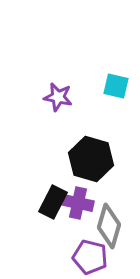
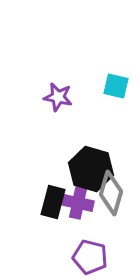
black hexagon: moved 10 px down
black rectangle: rotated 12 degrees counterclockwise
gray diamond: moved 2 px right, 33 px up
